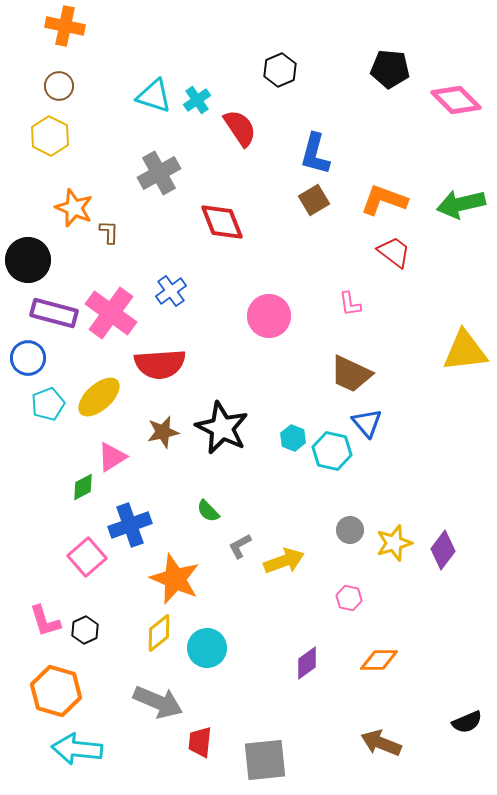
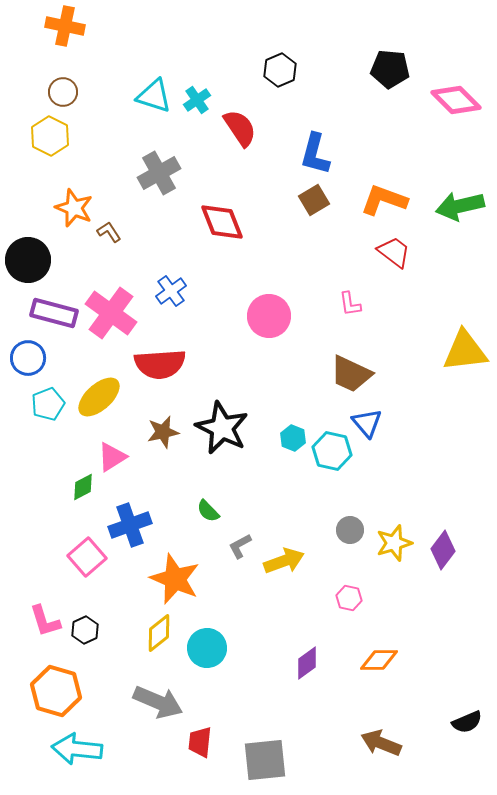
brown circle at (59, 86): moved 4 px right, 6 px down
green arrow at (461, 204): moved 1 px left, 2 px down
brown L-shape at (109, 232): rotated 35 degrees counterclockwise
